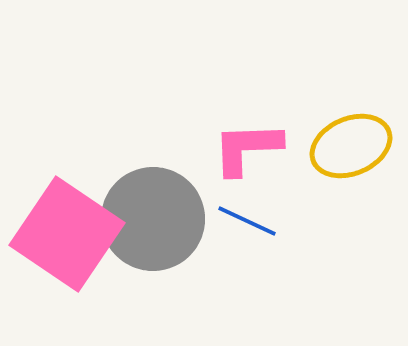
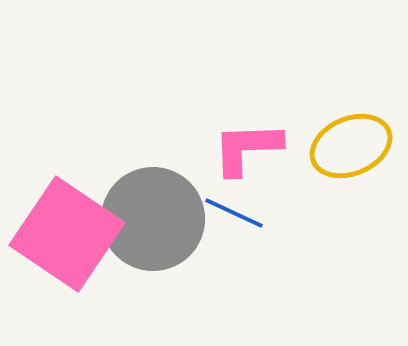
blue line: moved 13 px left, 8 px up
